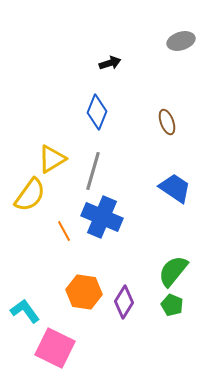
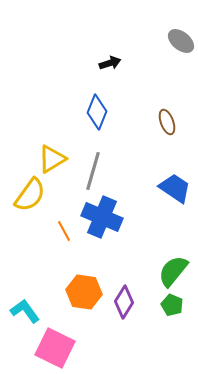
gray ellipse: rotated 56 degrees clockwise
